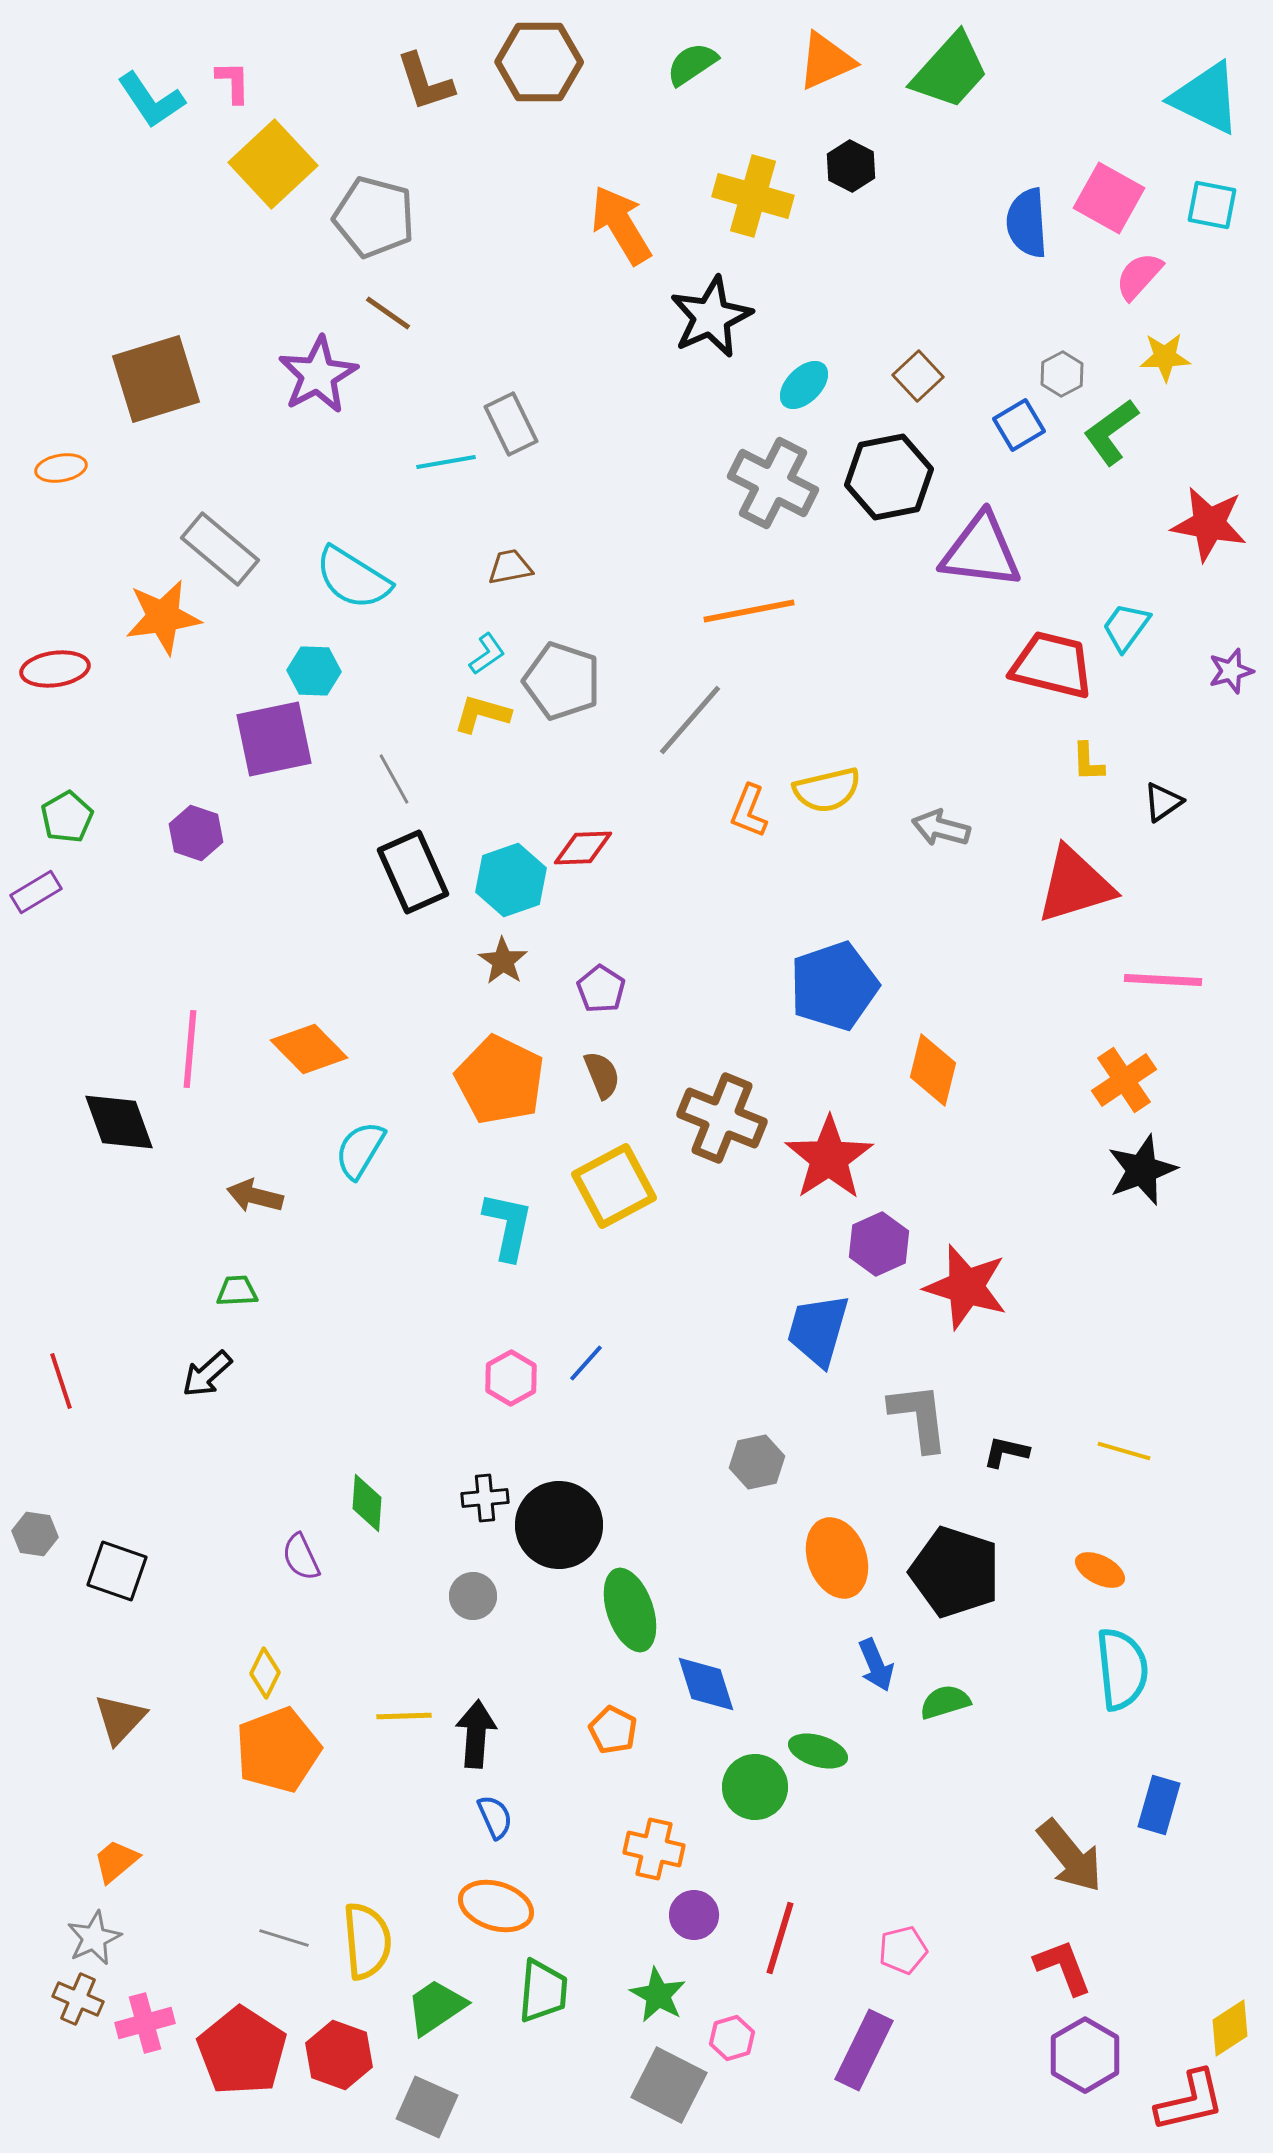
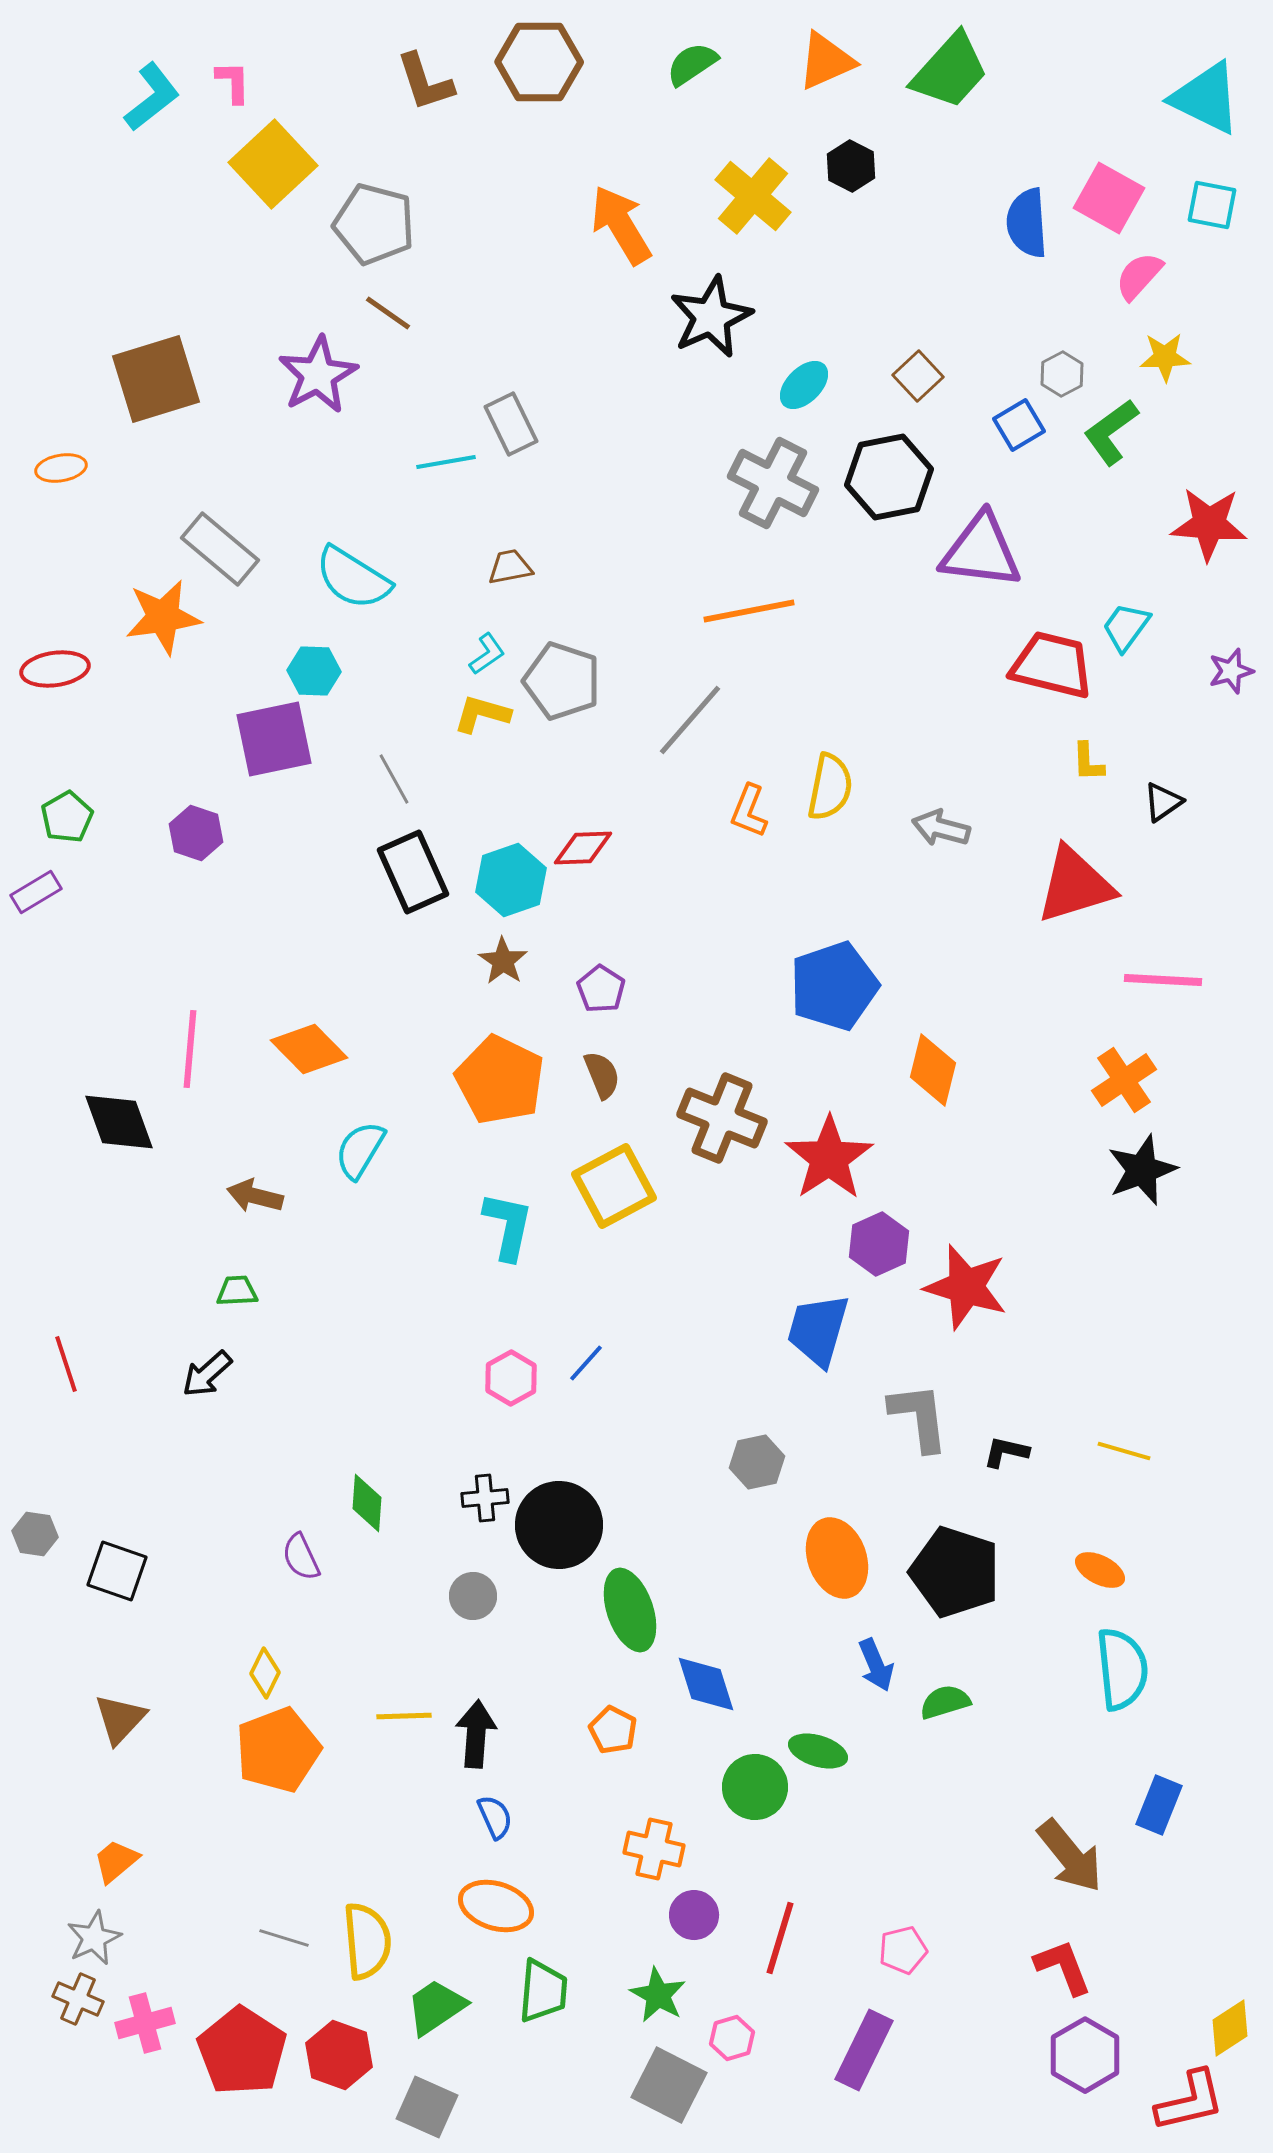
cyan L-shape at (151, 100): moved 1 px right, 3 px up; rotated 94 degrees counterclockwise
yellow cross at (753, 196): rotated 24 degrees clockwise
gray pentagon at (374, 217): moved 7 px down
red star at (1209, 524): rotated 6 degrees counterclockwise
yellow semicircle at (827, 790): moved 3 px right, 3 px up; rotated 66 degrees counterclockwise
red line at (61, 1381): moved 5 px right, 17 px up
blue rectangle at (1159, 1805): rotated 6 degrees clockwise
